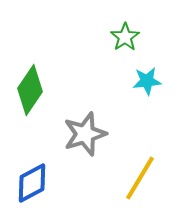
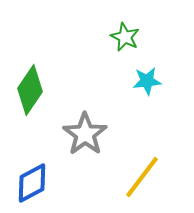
green star: rotated 12 degrees counterclockwise
gray star: rotated 18 degrees counterclockwise
yellow line: moved 2 px right, 1 px up; rotated 6 degrees clockwise
